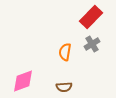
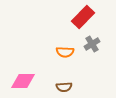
red rectangle: moved 8 px left
orange semicircle: rotated 96 degrees counterclockwise
pink diamond: rotated 20 degrees clockwise
